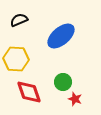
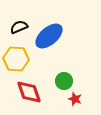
black semicircle: moved 7 px down
blue ellipse: moved 12 px left
green circle: moved 1 px right, 1 px up
